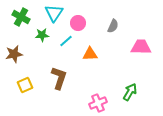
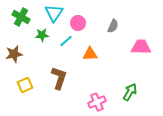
pink cross: moved 1 px left, 1 px up
